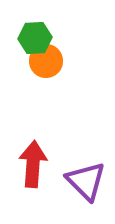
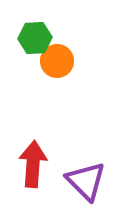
orange circle: moved 11 px right
